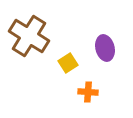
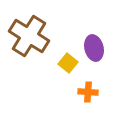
purple ellipse: moved 11 px left
yellow square: rotated 18 degrees counterclockwise
